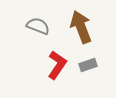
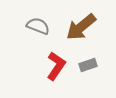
brown arrow: rotated 108 degrees counterclockwise
red L-shape: moved 1 px left, 1 px down
